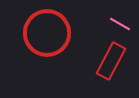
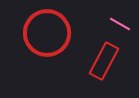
red rectangle: moved 7 px left
